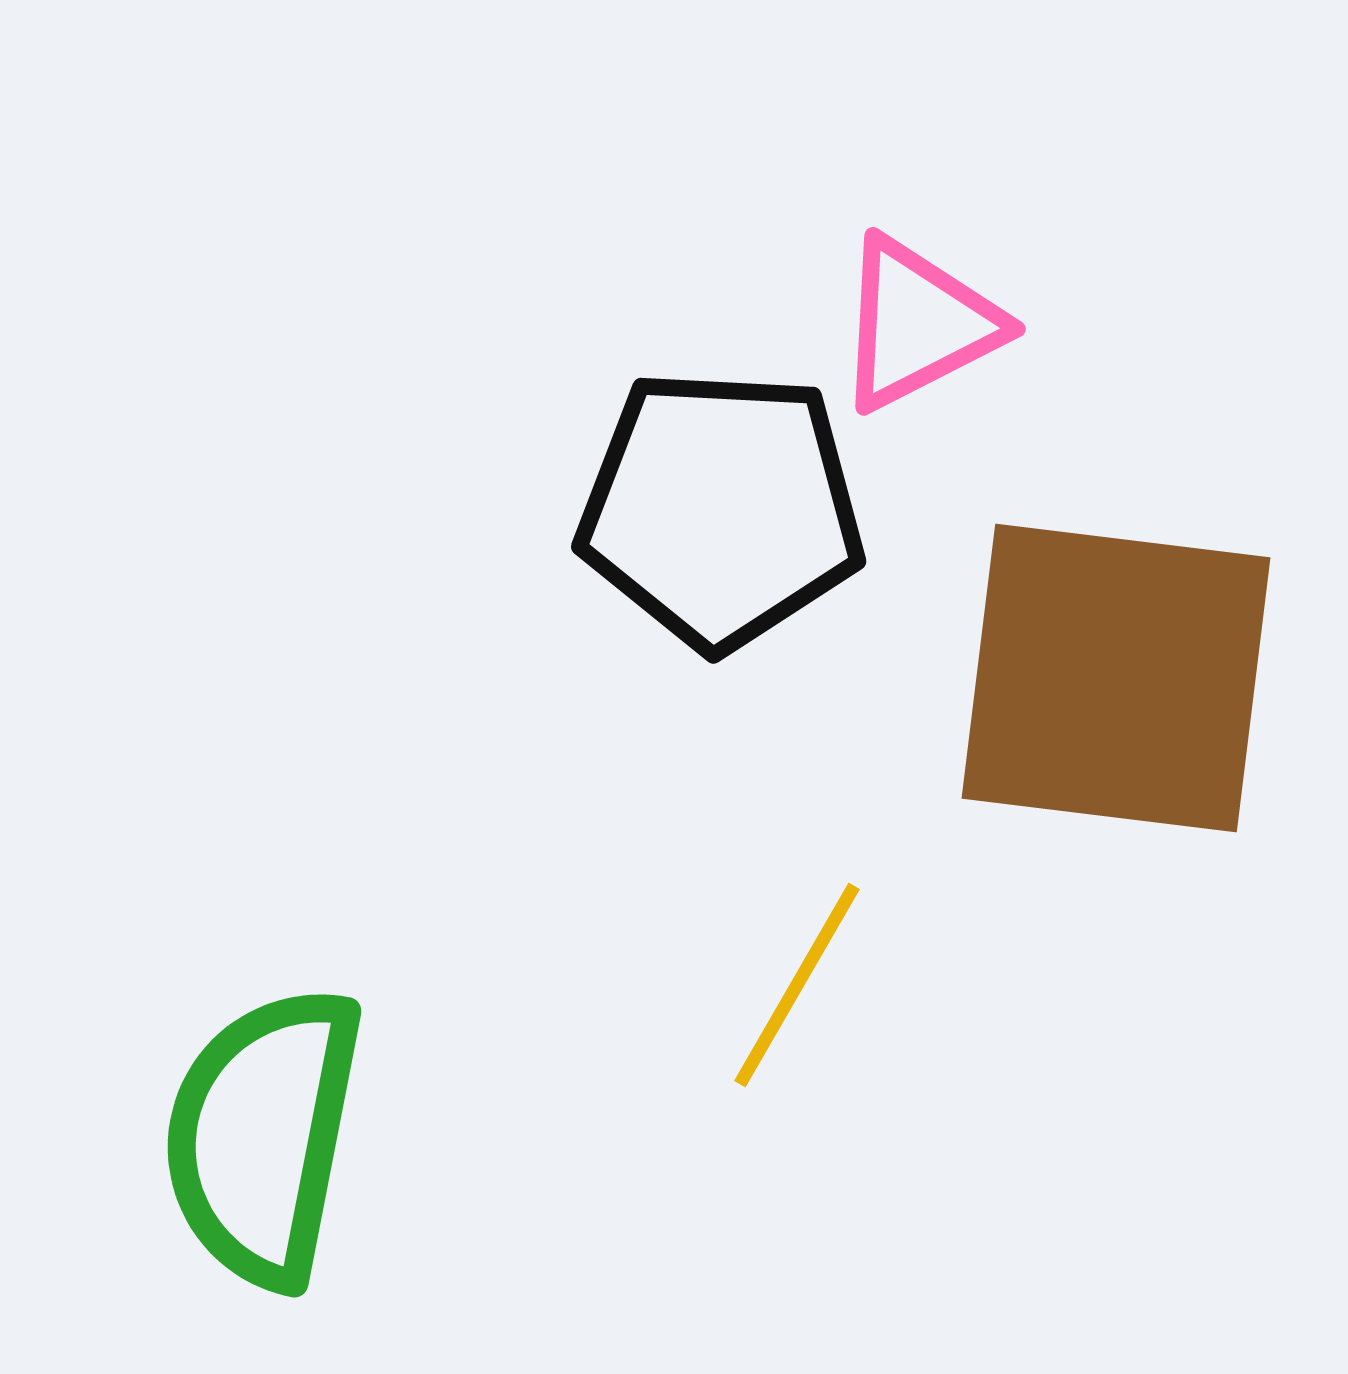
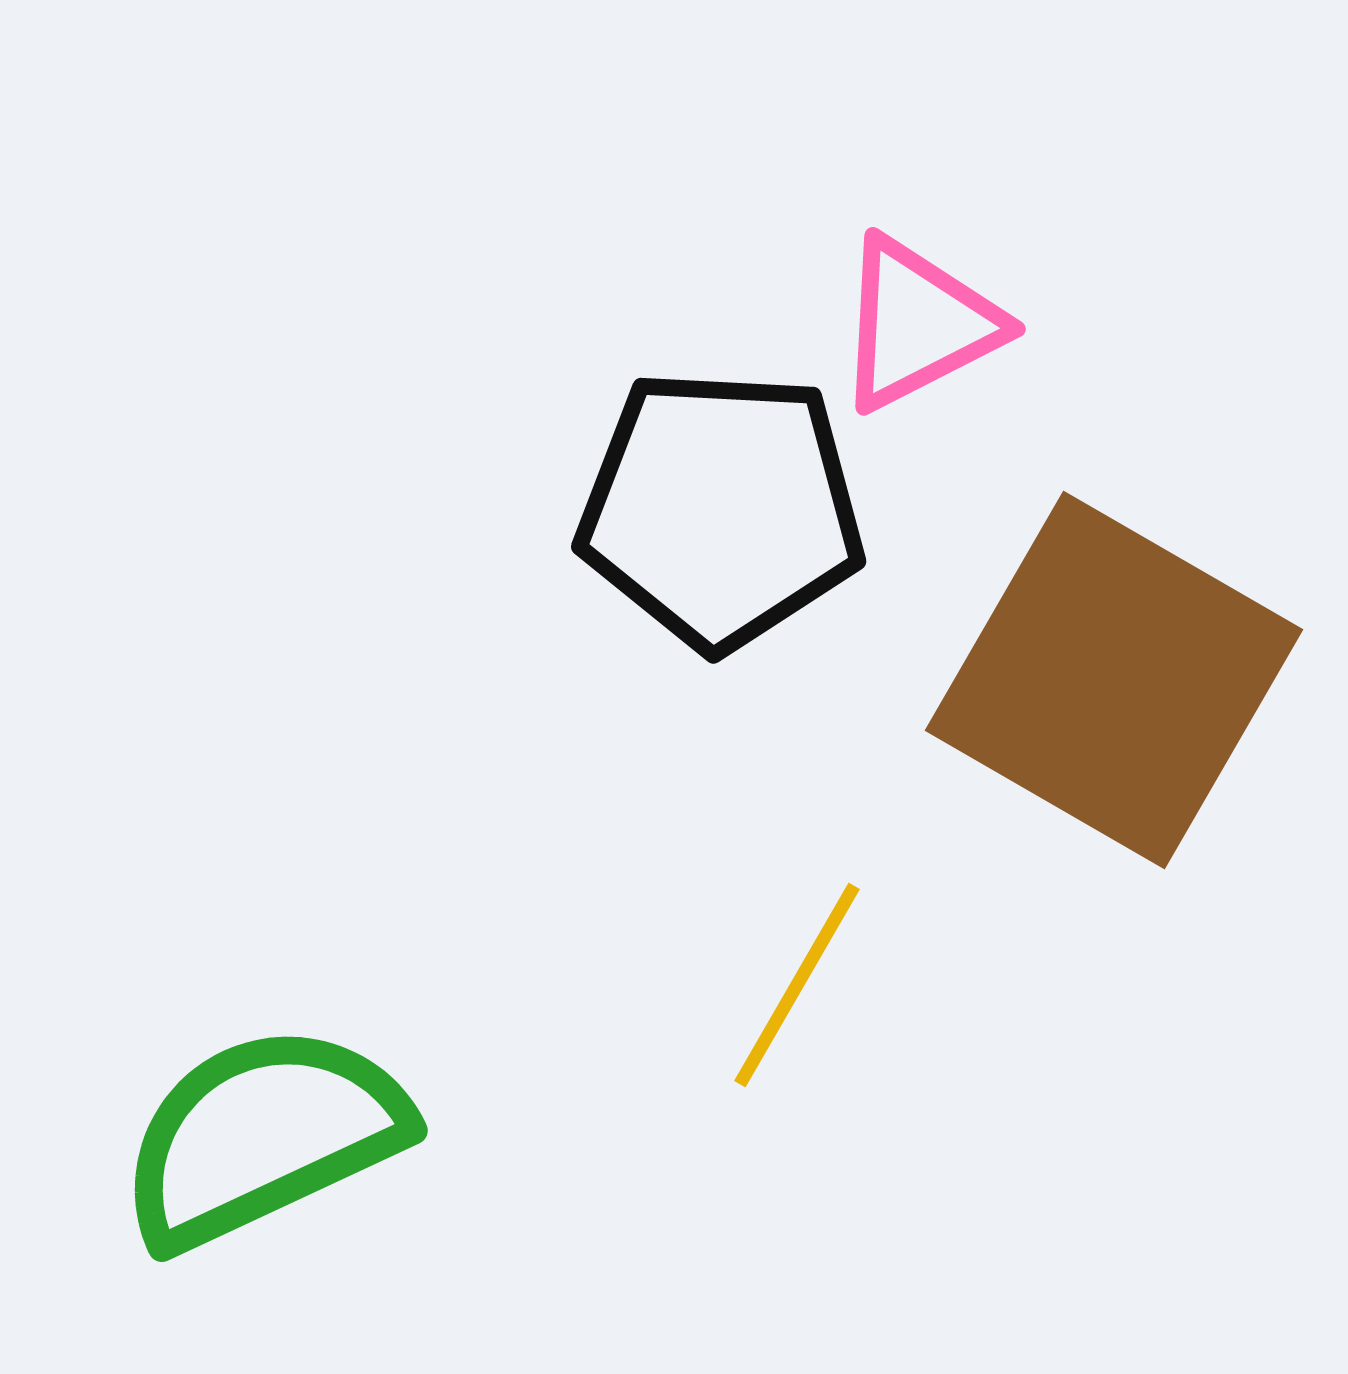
brown square: moved 2 px left, 2 px down; rotated 23 degrees clockwise
green semicircle: rotated 54 degrees clockwise
